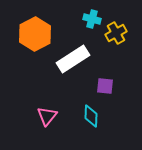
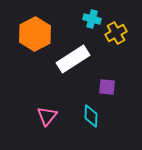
purple square: moved 2 px right, 1 px down
